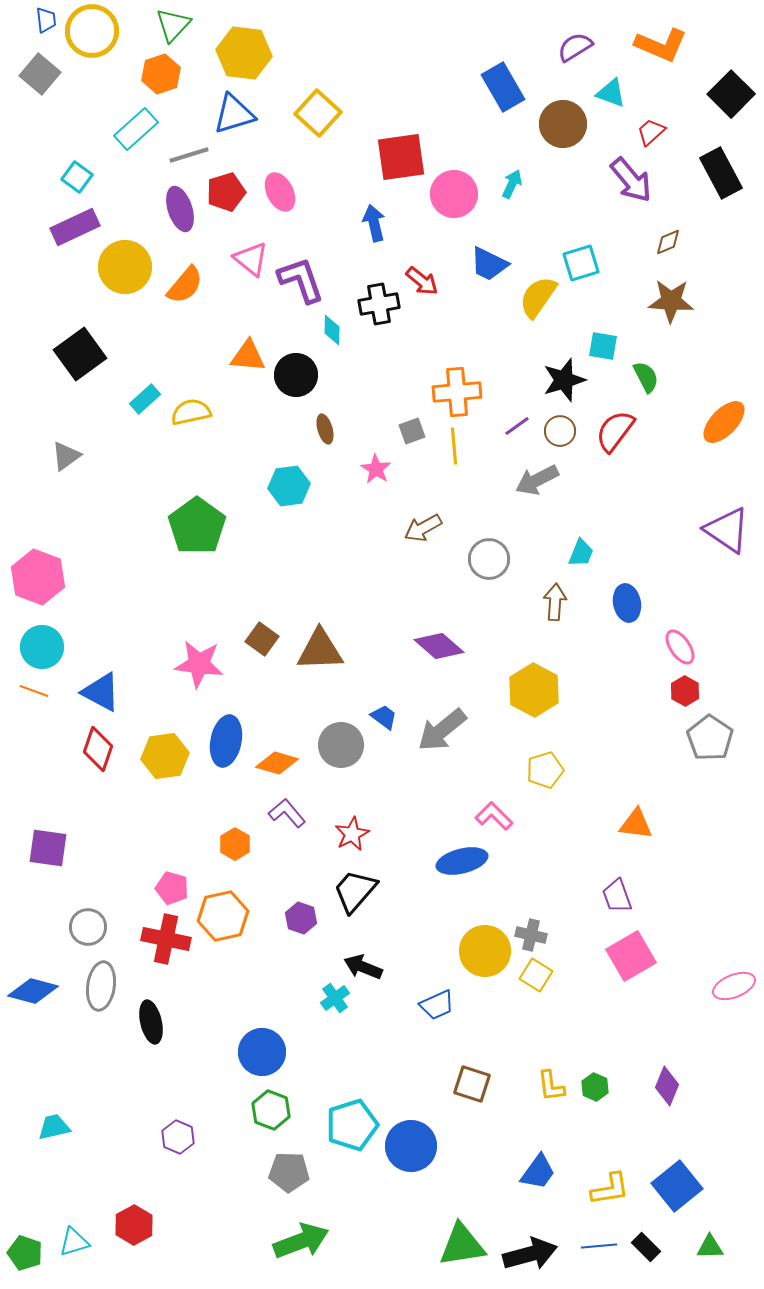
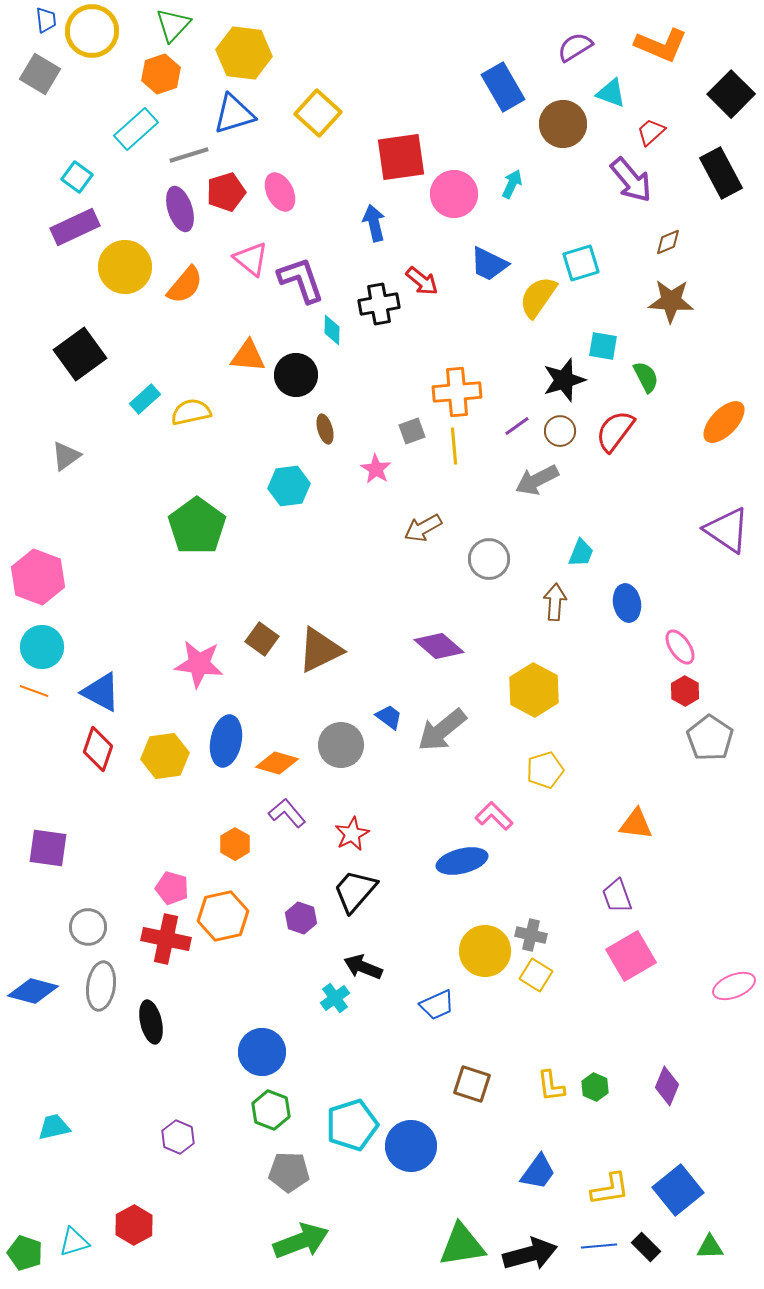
gray square at (40, 74): rotated 9 degrees counterclockwise
brown triangle at (320, 650): rotated 24 degrees counterclockwise
blue trapezoid at (384, 717): moved 5 px right
blue square at (677, 1186): moved 1 px right, 4 px down
